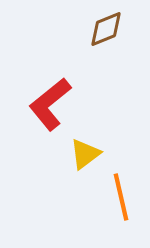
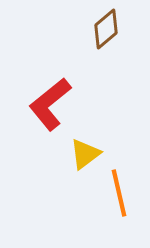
brown diamond: rotated 18 degrees counterclockwise
orange line: moved 2 px left, 4 px up
